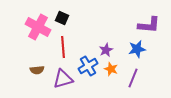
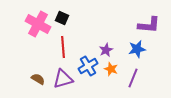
pink cross: moved 3 px up
brown semicircle: moved 1 px right, 9 px down; rotated 144 degrees counterclockwise
